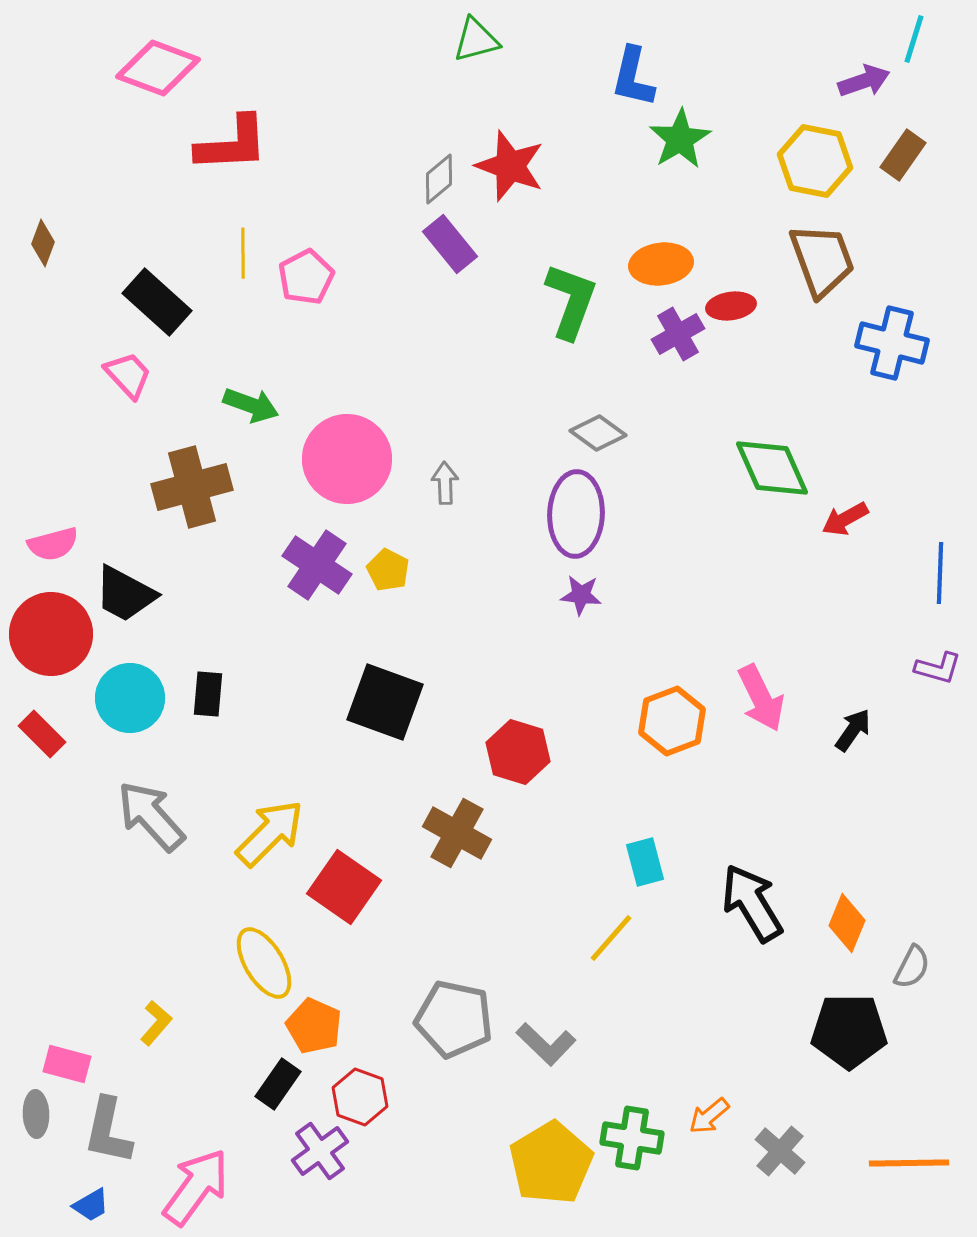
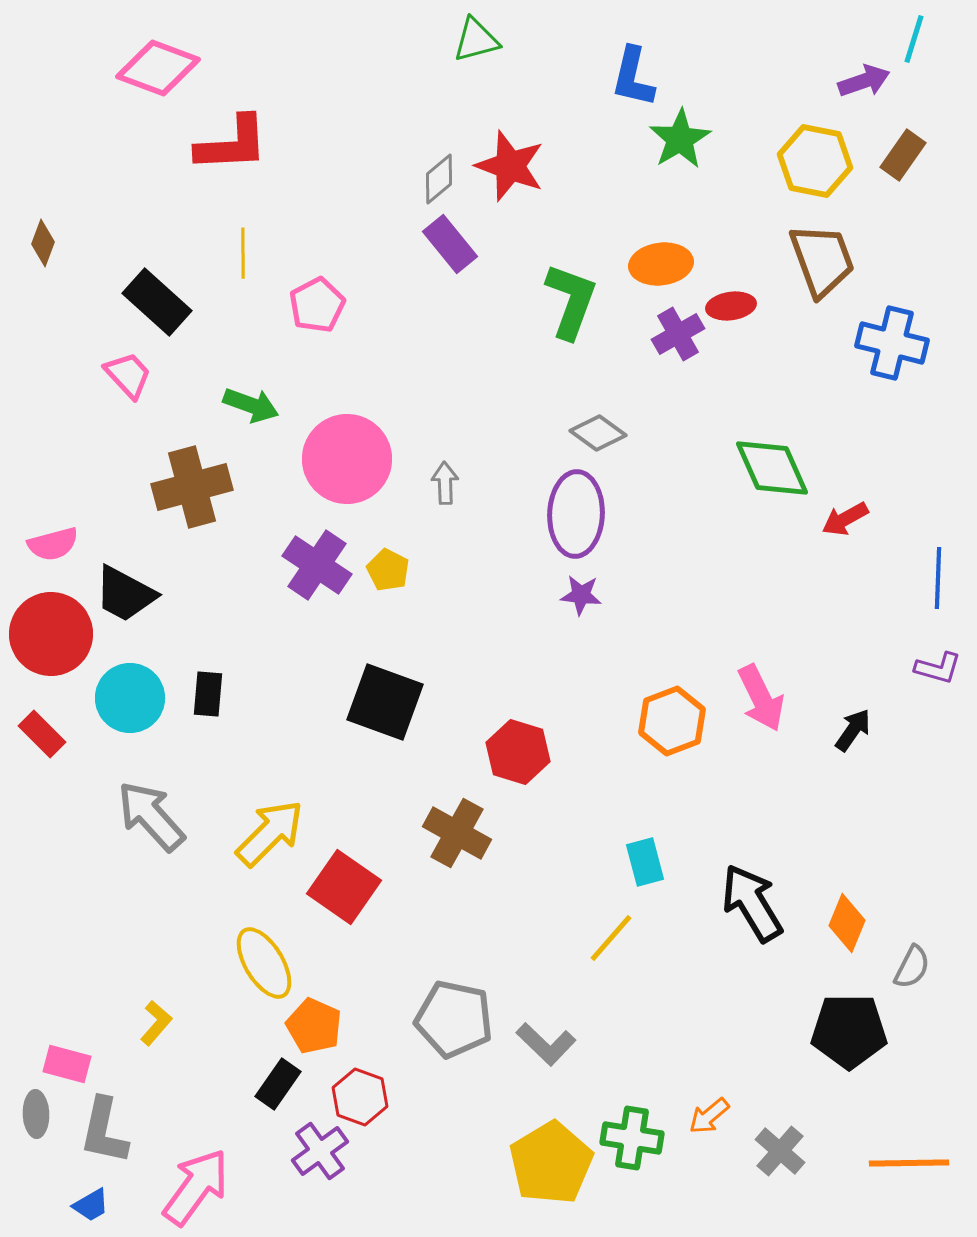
pink pentagon at (306, 277): moved 11 px right, 28 px down
blue line at (940, 573): moved 2 px left, 5 px down
gray L-shape at (108, 1131): moved 4 px left
